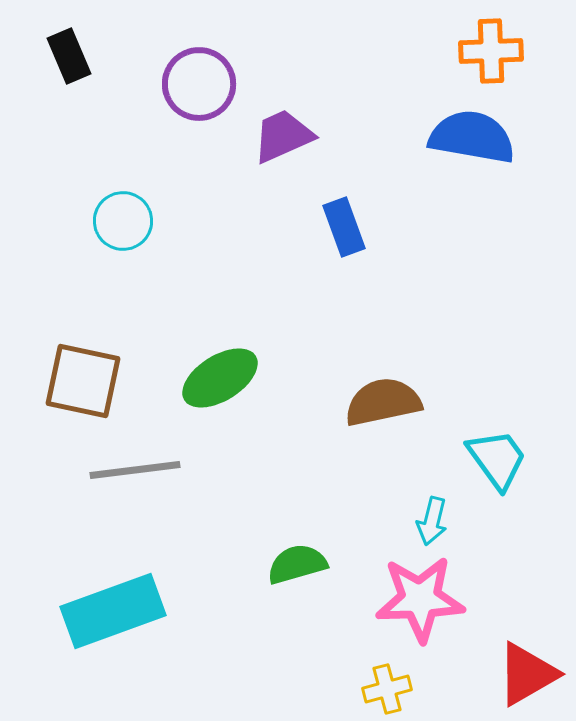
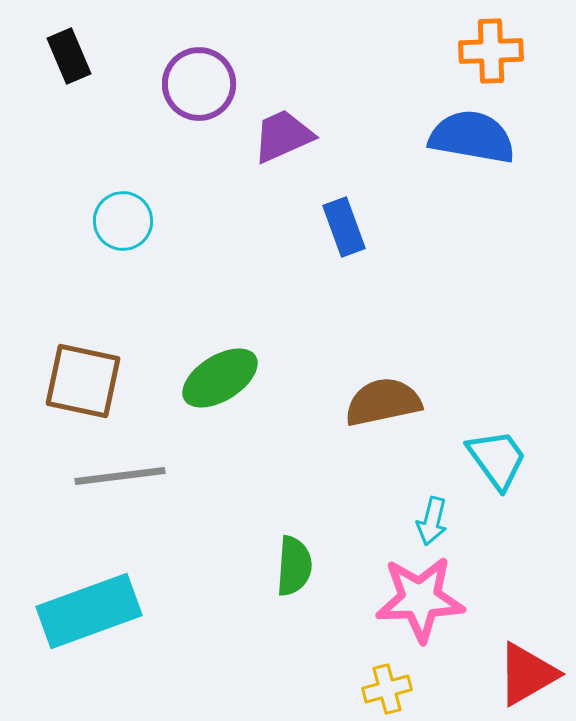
gray line: moved 15 px left, 6 px down
green semicircle: moved 3 px left, 2 px down; rotated 110 degrees clockwise
cyan rectangle: moved 24 px left
